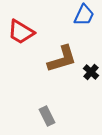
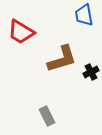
blue trapezoid: rotated 145 degrees clockwise
black cross: rotated 21 degrees clockwise
